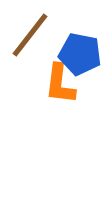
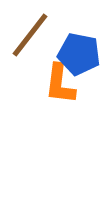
blue pentagon: moved 1 px left
